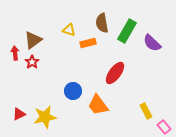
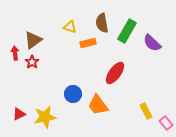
yellow triangle: moved 1 px right, 3 px up
blue circle: moved 3 px down
pink rectangle: moved 2 px right, 4 px up
